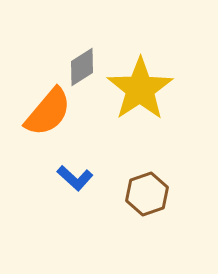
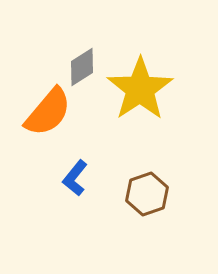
blue L-shape: rotated 87 degrees clockwise
